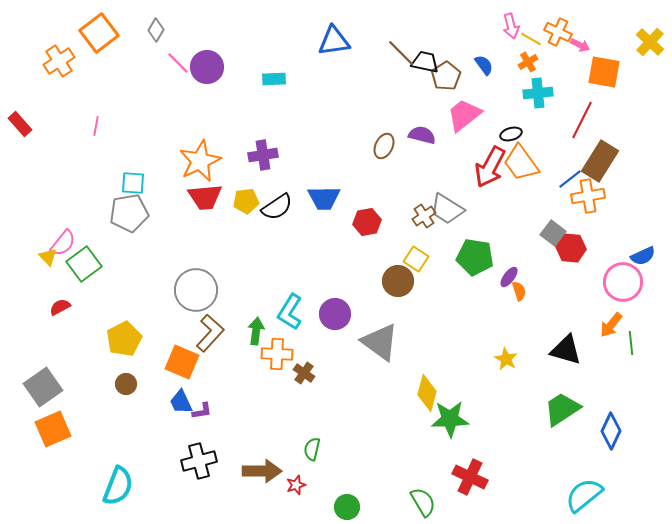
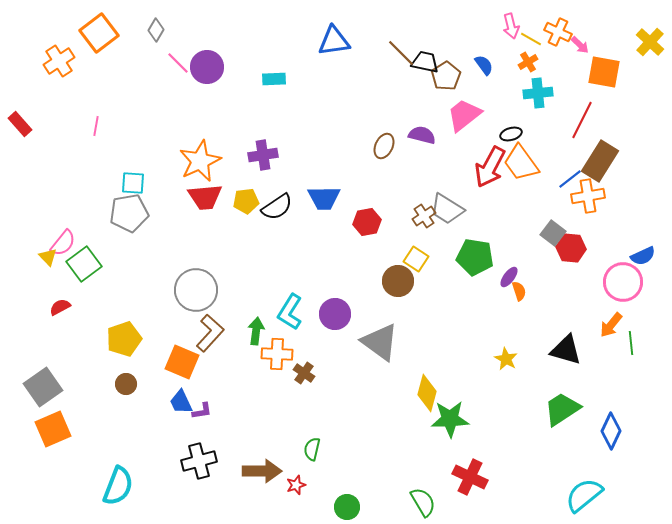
pink arrow at (580, 45): rotated 18 degrees clockwise
yellow pentagon at (124, 339): rotated 8 degrees clockwise
